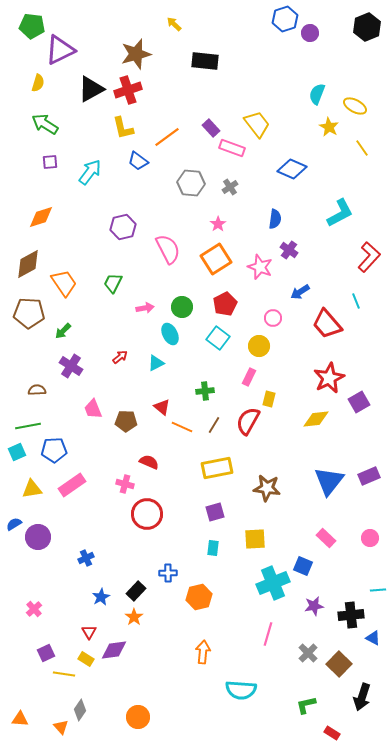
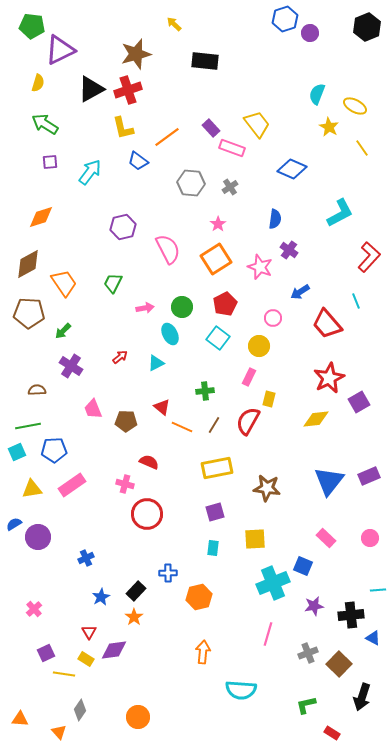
gray cross at (308, 653): rotated 24 degrees clockwise
orange triangle at (61, 727): moved 2 px left, 5 px down
